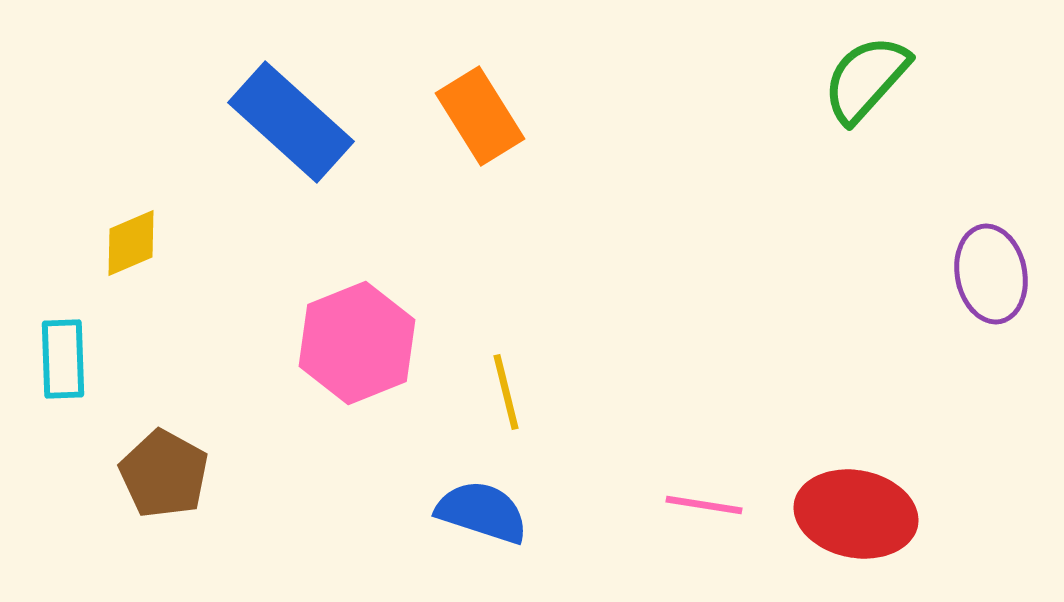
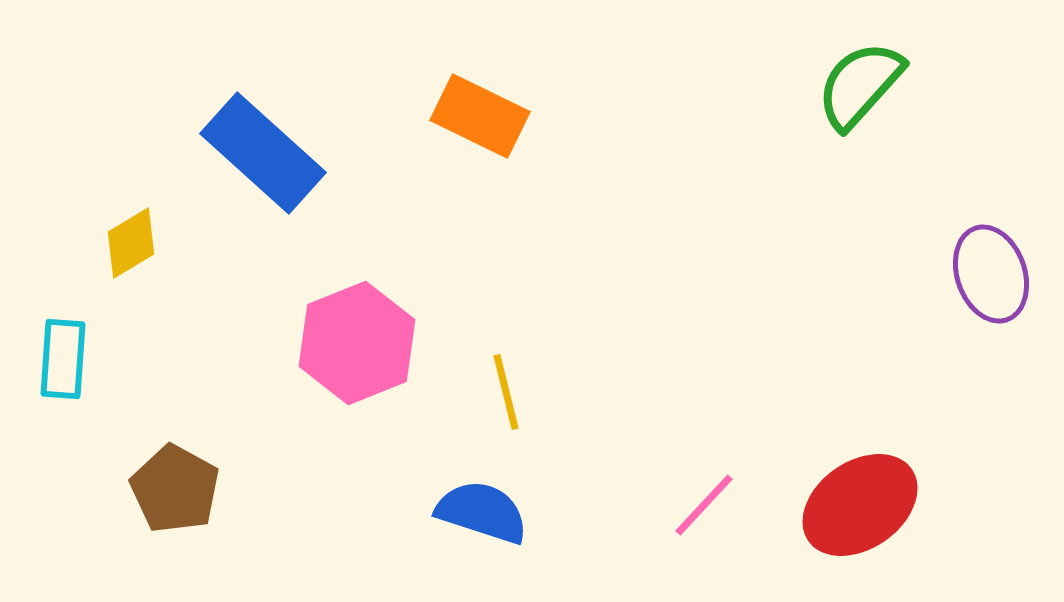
green semicircle: moved 6 px left, 6 px down
orange rectangle: rotated 32 degrees counterclockwise
blue rectangle: moved 28 px left, 31 px down
yellow diamond: rotated 8 degrees counterclockwise
purple ellipse: rotated 8 degrees counterclockwise
cyan rectangle: rotated 6 degrees clockwise
brown pentagon: moved 11 px right, 15 px down
pink line: rotated 56 degrees counterclockwise
red ellipse: moved 4 px right, 9 px up; rotated 46 degrees counterclockwise
